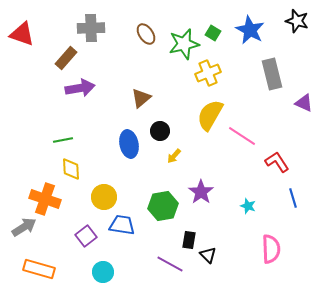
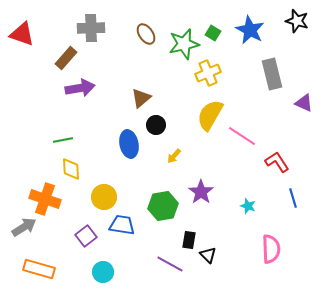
black circle: moved 4 px left, 6 px up
